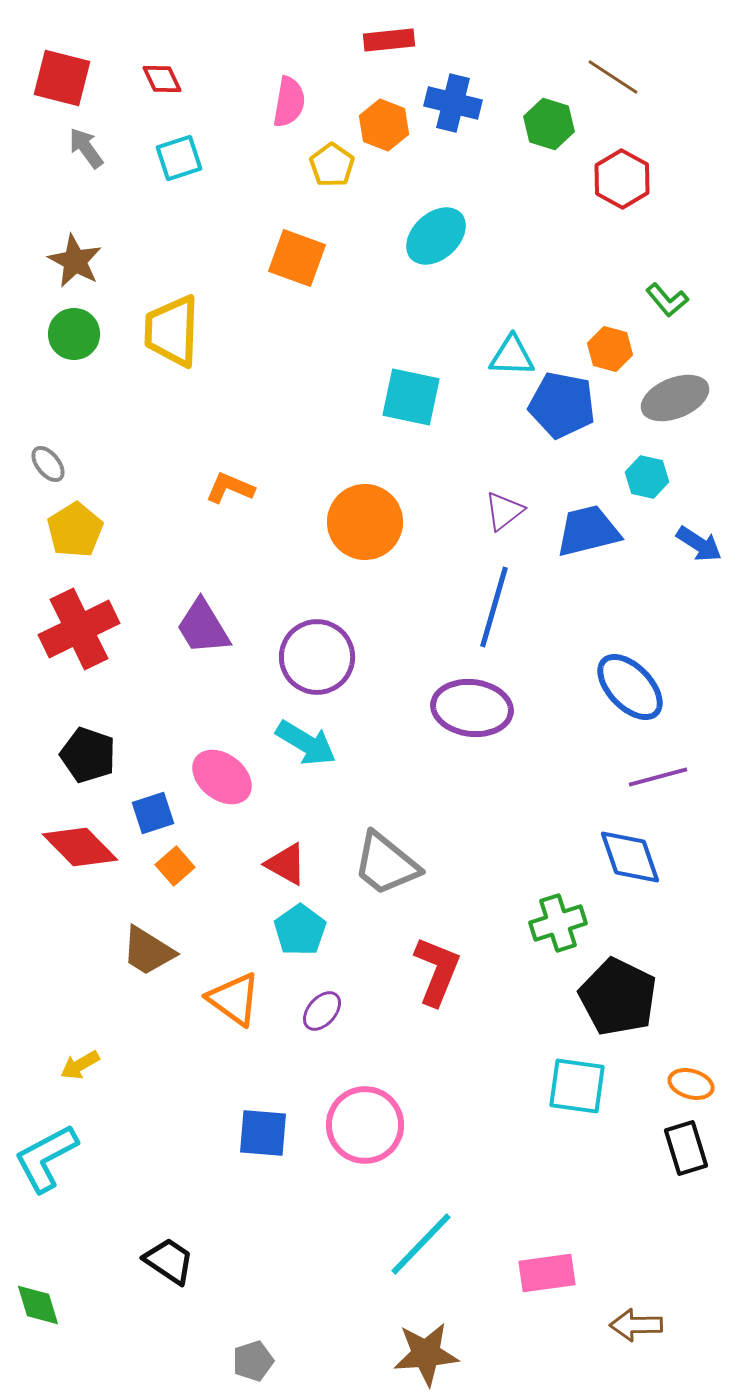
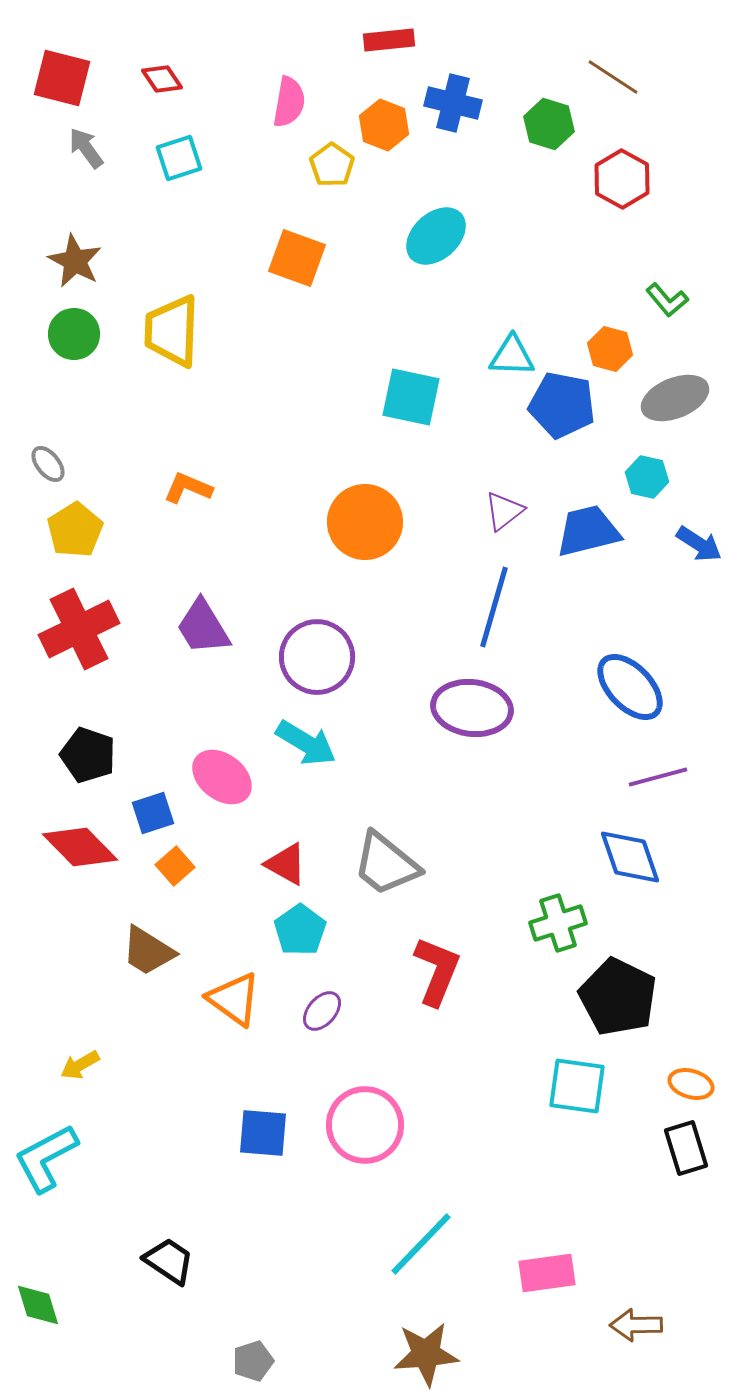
red diamond at (162, 79): rotated 9 degrees counterclockwise
orange L-shape at (230, 488): moved 42 px left
